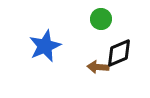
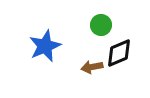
green circle: moved 6 px down
brown arrow: moved 6 px left; rotated 15 degrees counterclockwise
